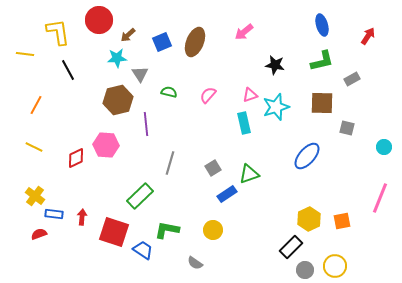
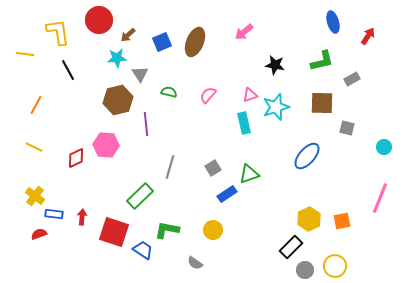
blue ellipse at (322, 25): moved 11 px right, 3 px up
gray line at (170, 163): moved 4 px down
